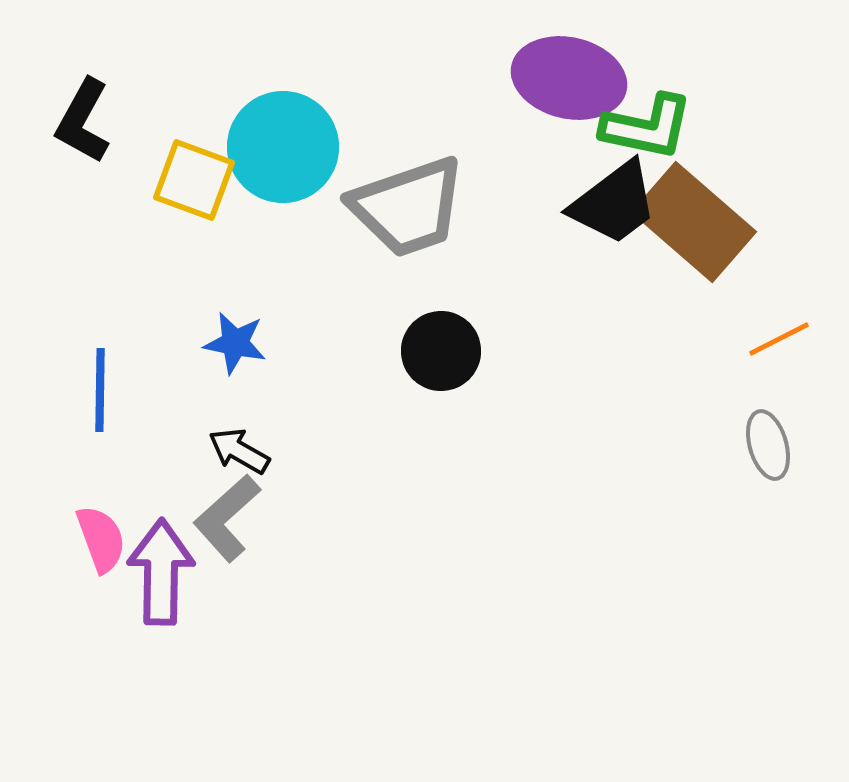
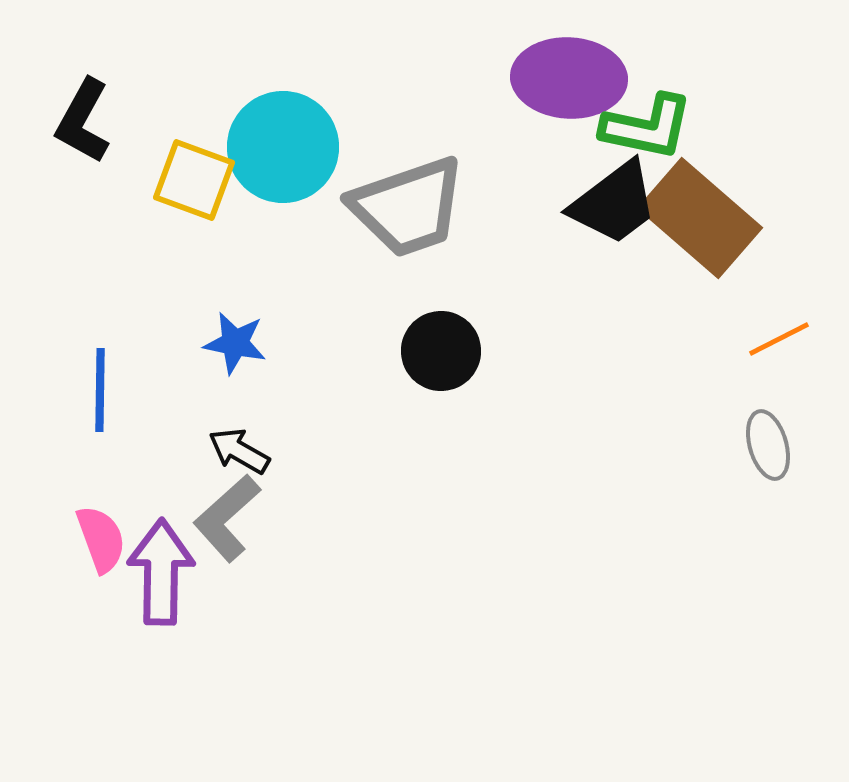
purple ellipse: rotated 10 degrees counterclockwise
brown rectangle: moved 6 px right, 4 px up
